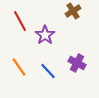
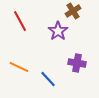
purple star: moved 13 px right, 4 px up
purple cross: rotated 18 degrees counterclockwise
orange line: rotated 30 degrees counterclockwise
blue line: moved 8 px down
